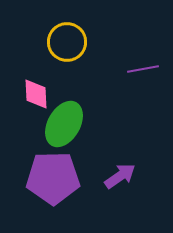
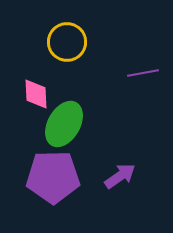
purple line: moved 4 px down
purple pentagon: moved 1 px up
